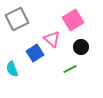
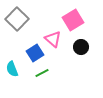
gray square: rotated 20 degrees counterclockwise
pink triangle: moved 1 px right
green line: moved 28 px left, 4 px down
